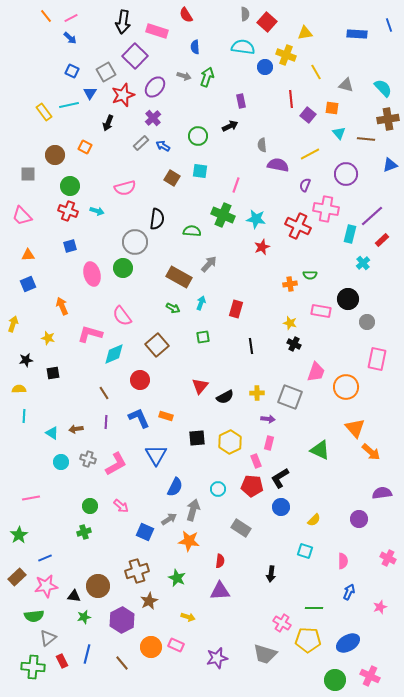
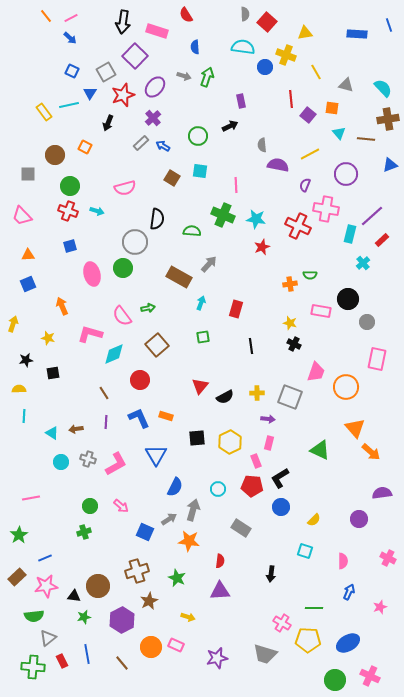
pink line at (236, 185): rotated 21 degrees counterclockwise
green arrow at (173, 308): moved 25 px left; rotated 40 degrees counterclockwise
blue line at (87, 654): rotated 24 degrees counterclockwise
